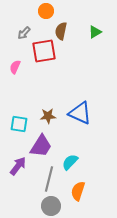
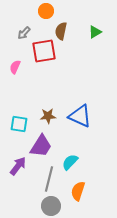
blue triangle: moved 3 px down
